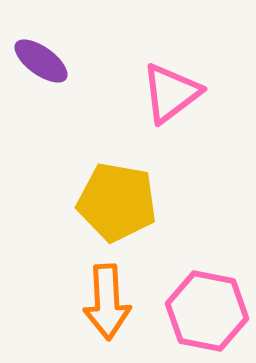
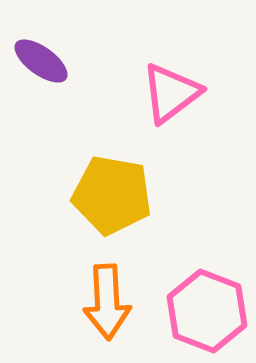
yellow pentagon: moved 5 px left, 7 px up
pink hexagon: rotated 10 degrees clockwise
